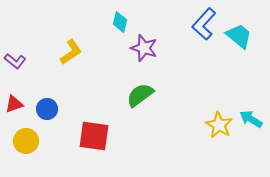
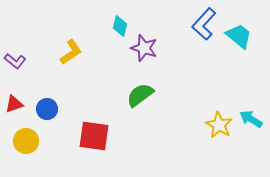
cyan diamond: moved 4 px down
